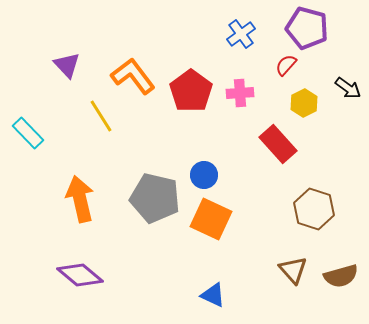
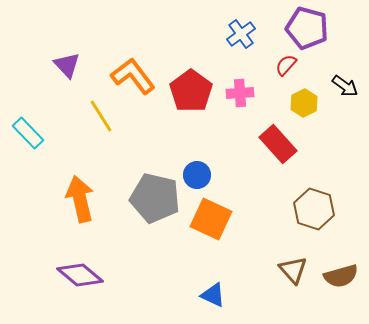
black arrow: moved 3 px left, 2 px up
blue circle: moved 7 px left
